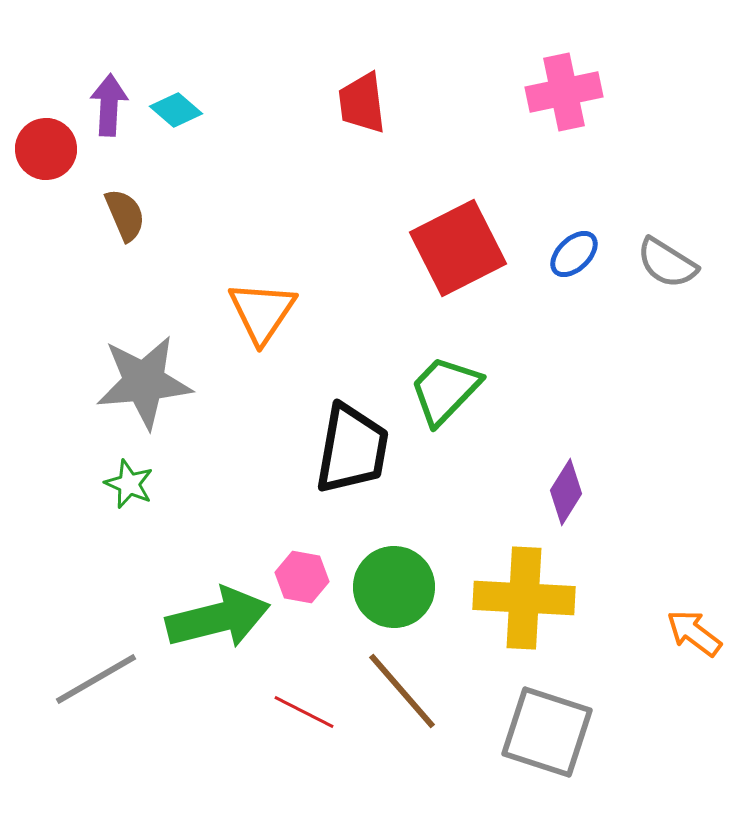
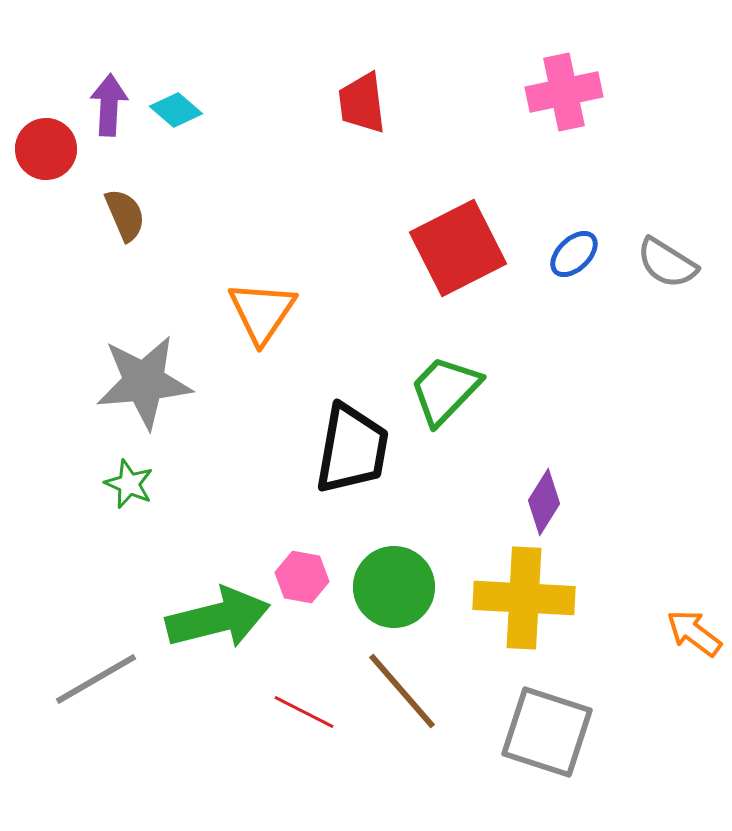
purple diamond: moved 22 px left, 10 px down
